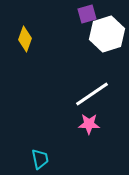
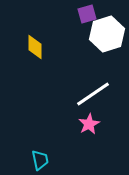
yellow diamond: moved 10 px right, 8 px down; rotated 20 degrees counterclockwise
white line: moved 1 px right
pink star: rotated 30 degrees counterclockwise
cyan trapezoid: moved 1 px down
